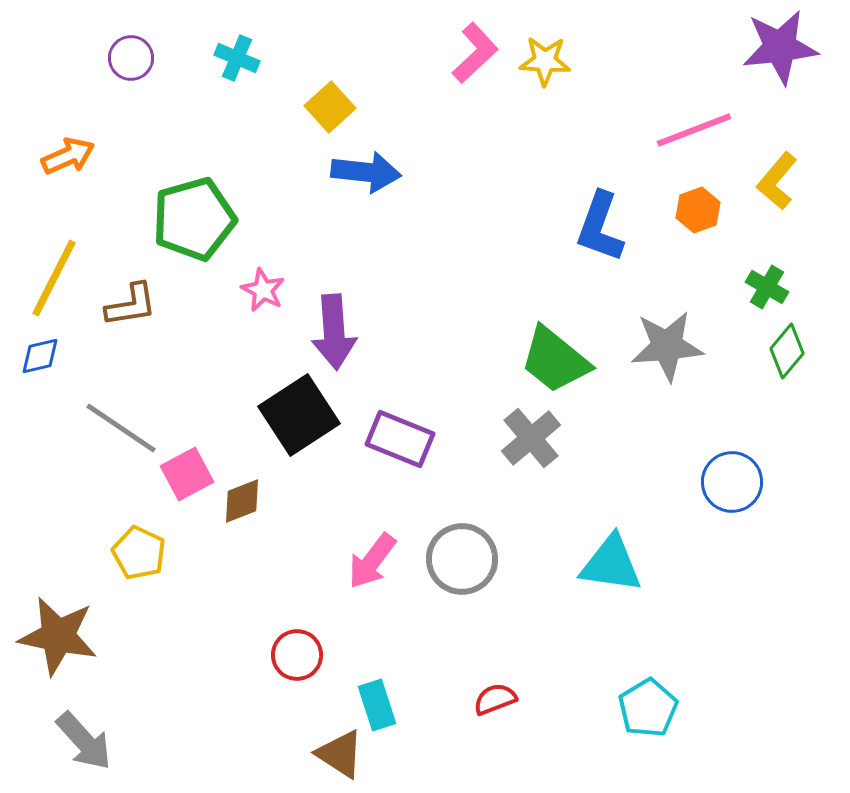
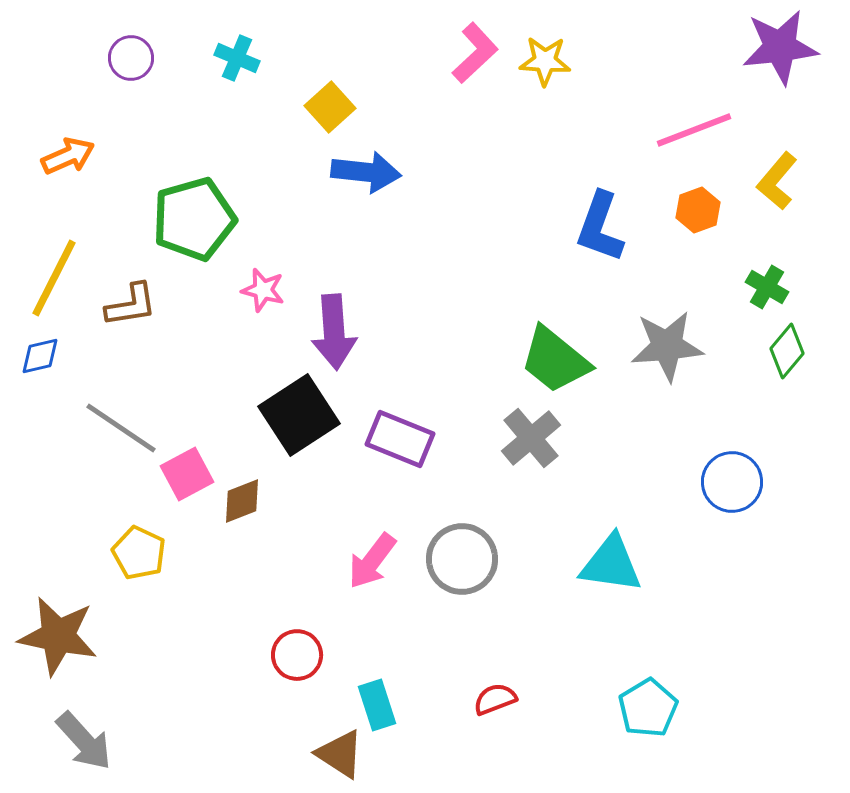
pink star: rotated 12 degrees counterclockwise
